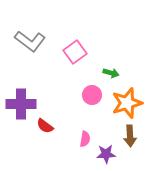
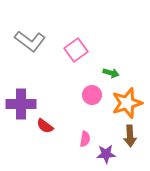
pink square: moved 1 px right, 2 px up
